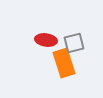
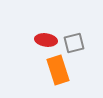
orange rectangle: moved 6 px left, 7 px down
